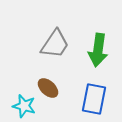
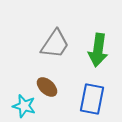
brown ellipse: moved 1 px left, 1 px up
blue rectangle: moved 2 px left
